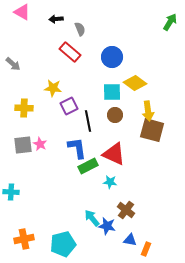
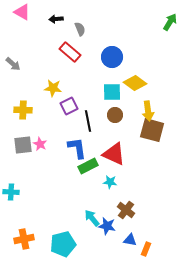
yellow cross: moved 1 px left, 2 px down
